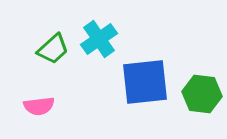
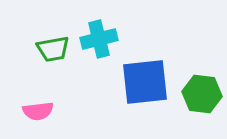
cyan cross: rotated 21 degrees clockwise
green trapezoid: rotated 32 degrees clockwise
pink semicircle: moved 1 px left, 5 px down
